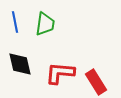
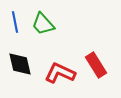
green trapezoid: moved 2 px left; rotated 130 degrees clockwise
red L-shape: rotated 20 degrees clockwise
red rectangle: moved 17 px up
